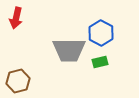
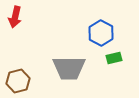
red arrow: moved 1 px left, 1 px up
gray trapezoid: moved 18 px down
green rectangle: moved 14 px right, 4 px up
